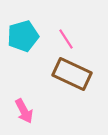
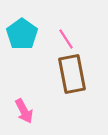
cyan pentagon: moved 1 px left, 2 px up; rotated 20 degrees counterclockwise
brown rectangle: rotated 54 degrees clockwise
